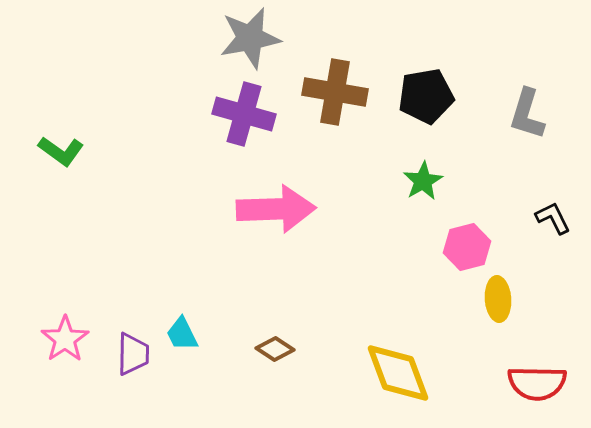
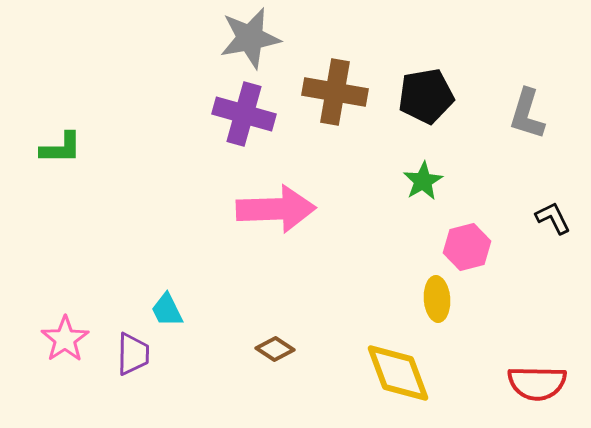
green L-shape: moved 3 px up; rotated 36 degrees counterclockwise
yellow ellipse: moved 61 px left
cyan trapezoid: moved 15 px left, 24 px up
